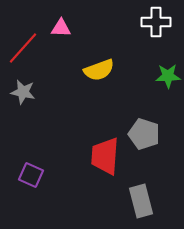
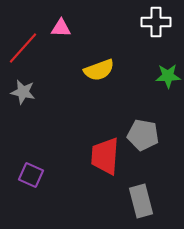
gray pentagon: moved 1 px left, 1 px down; rotated 8 degrees counterclockwise
